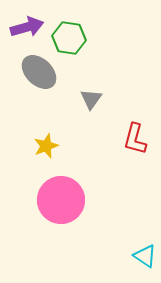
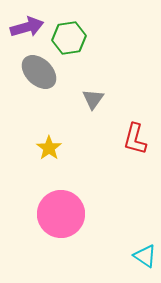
green hexagon: rotated 16 degrees counterclockwise
gray triangle: moved 2 px right
yellow star: moved 3 px right, 2 px down; rotated 15 degrees counterclockwise
pink circle: moved 14 px down
